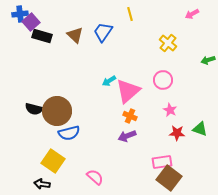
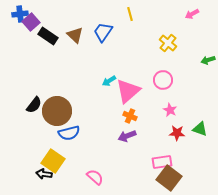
black rectangle: moved 6 px right; rotated 18 degrees clockwise
black semicircle: moved 4 px up; rotated 66 degrees counterclockwise
black arrow: moved 2 px right, 10 px up
